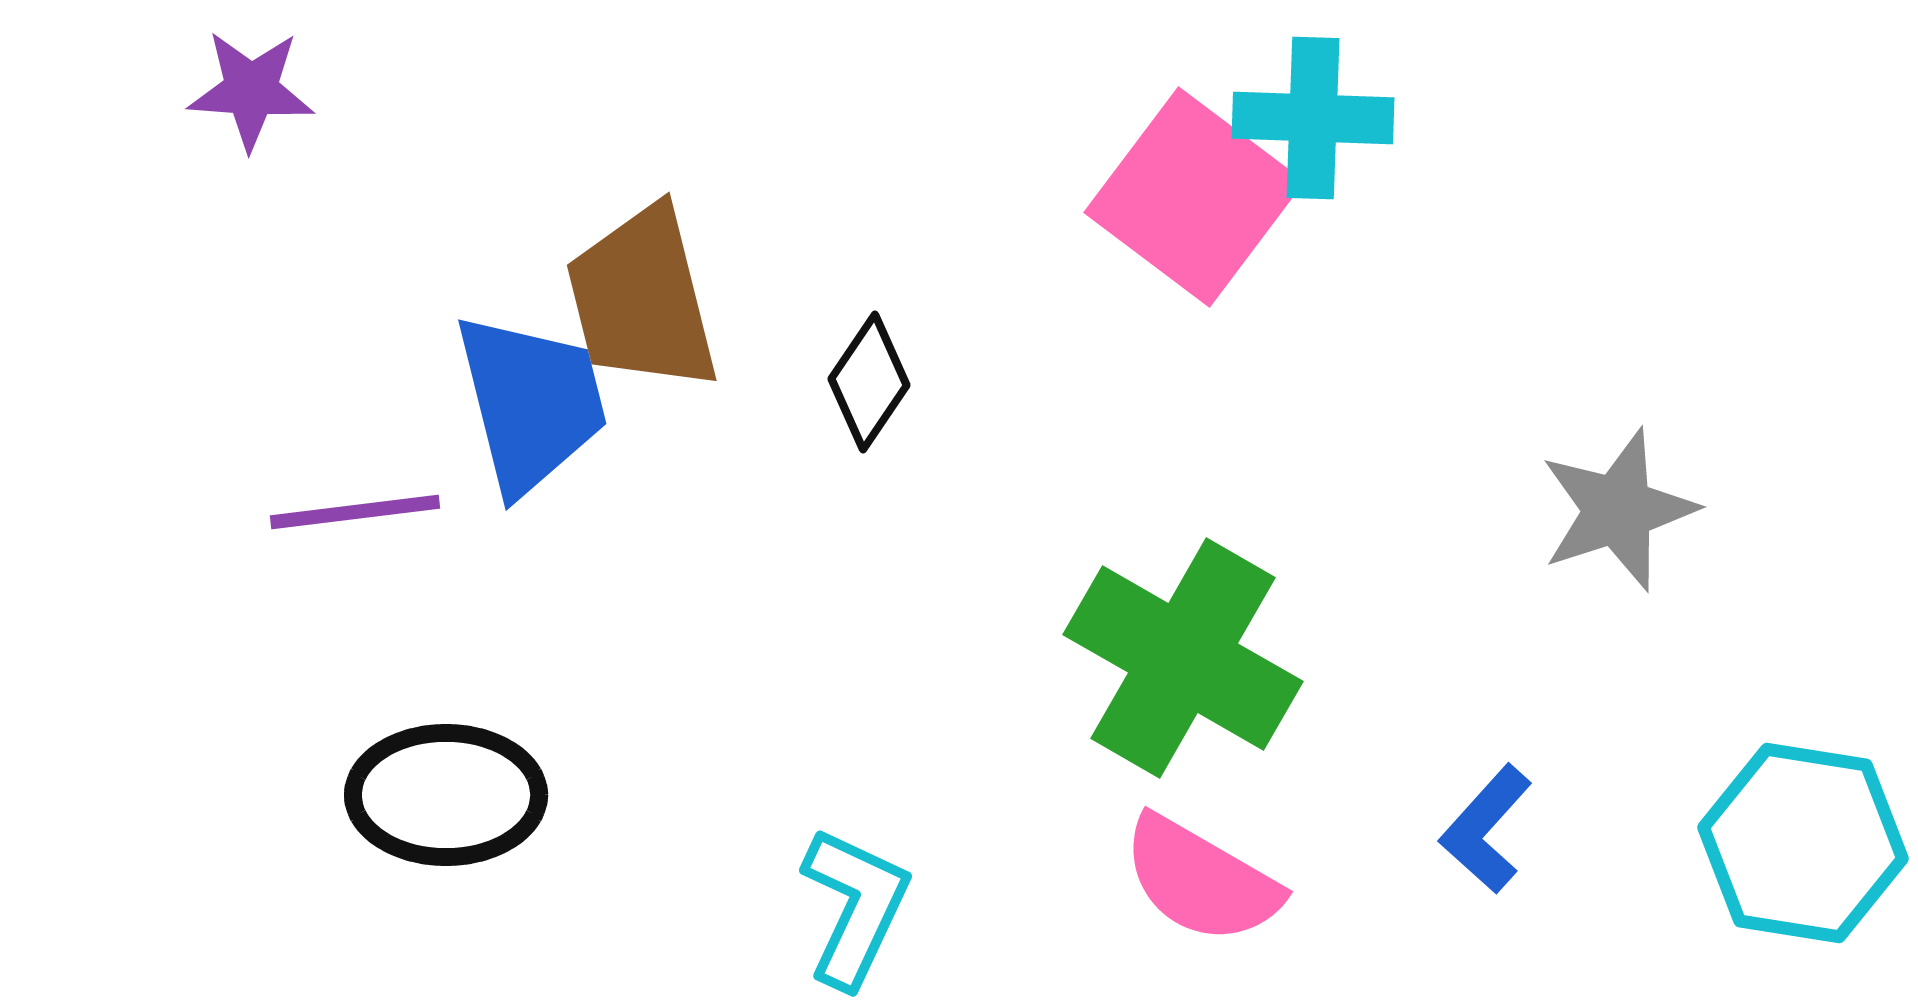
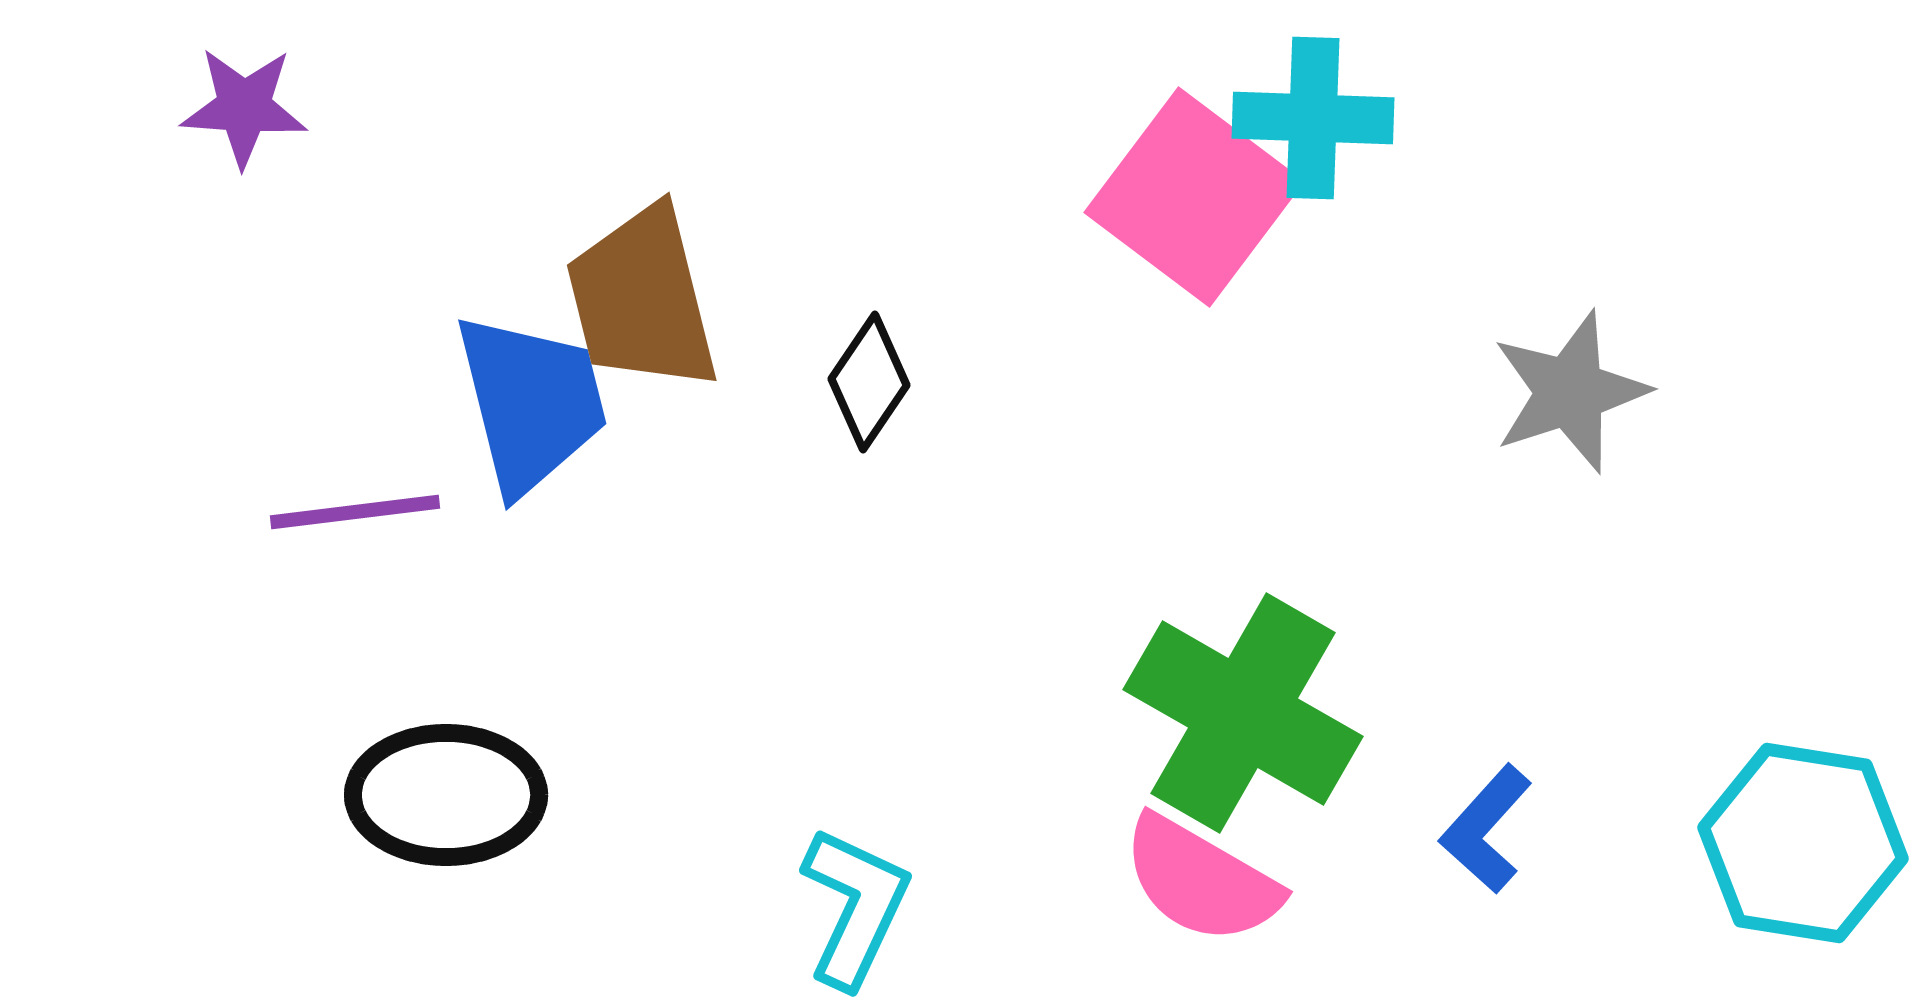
purple star: moved 7 px left, 17 px down
gray star: moved 48 px left, 118 px up
green cross: moved 60 px right, 55 px down
